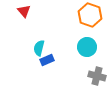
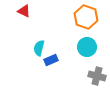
red triangle: rotated 24 degrees counterclockwise
orange hexagon: moved 4 px left, 2 px down
blue rectangle: moved 4 px right
